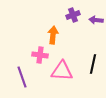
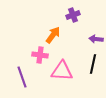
purple arrow: moved 19 px down
orange arrow: rotated 30 degrees clockwise
